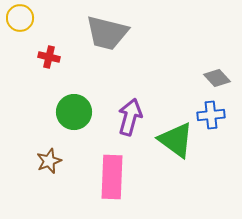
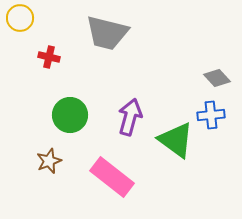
green circle: moved 4 px left, 3 px down
pink rectangle: rotated 54 degrees counterclockwise
